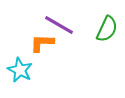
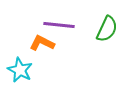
purple line: rotated 24 degrees counterclockwise
orange L-shape: rotated 25 degrees clockwise
